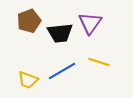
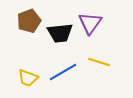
blue line: moved 1 px right, 1 px down
yellow trapezoid: moved 2 px up
